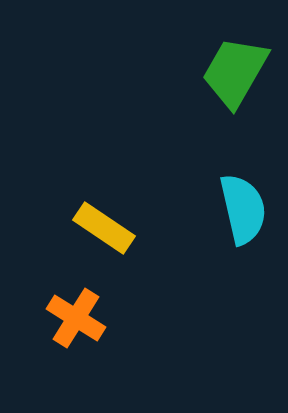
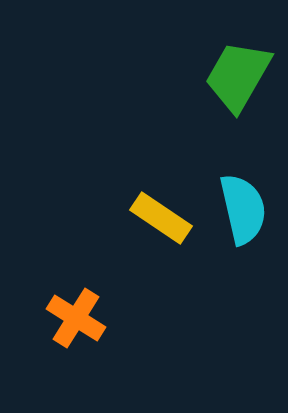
green trapezoid: moved 3 px right, 4 px down
yellow rectangle: moved 57 px right, 10 px up
